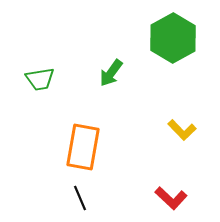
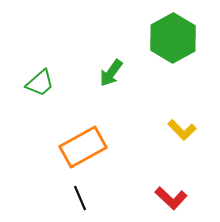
green trapezoid: moved 4 px down; rotated 32 degrees counterclockwise
orange rectangle: rotated 51 degrees clockwise
